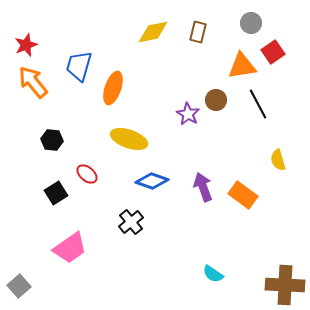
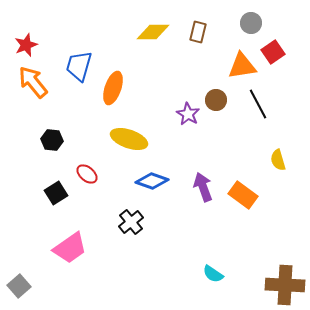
yellow diamond: rotated 12 degrees clockwise
